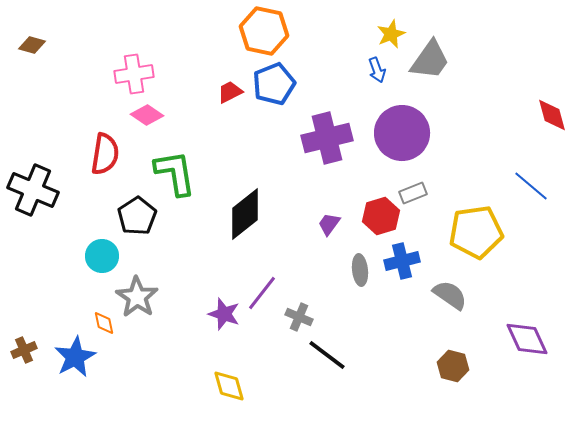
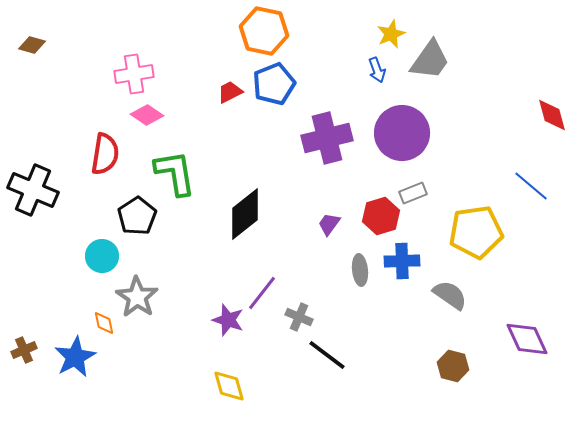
blue cross: rotated 12 degrees clockwise
purple star: moved 4 px right, 6 px down
